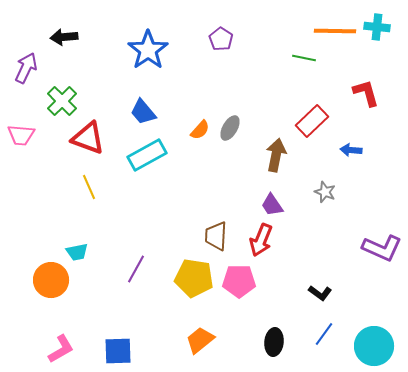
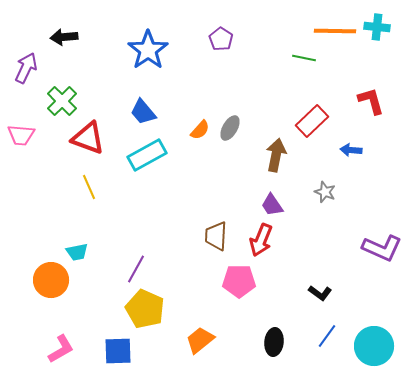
red L-shape: moved 5 px right, 8 px down
yellow pentagon: moved 49 px left, 31 px down; rotated 15 degrees clockwise
blue line: moved 3 px right, 2 px down
